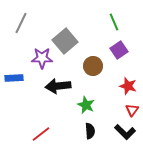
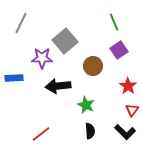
red star: rotated 18 degrees clockwise
